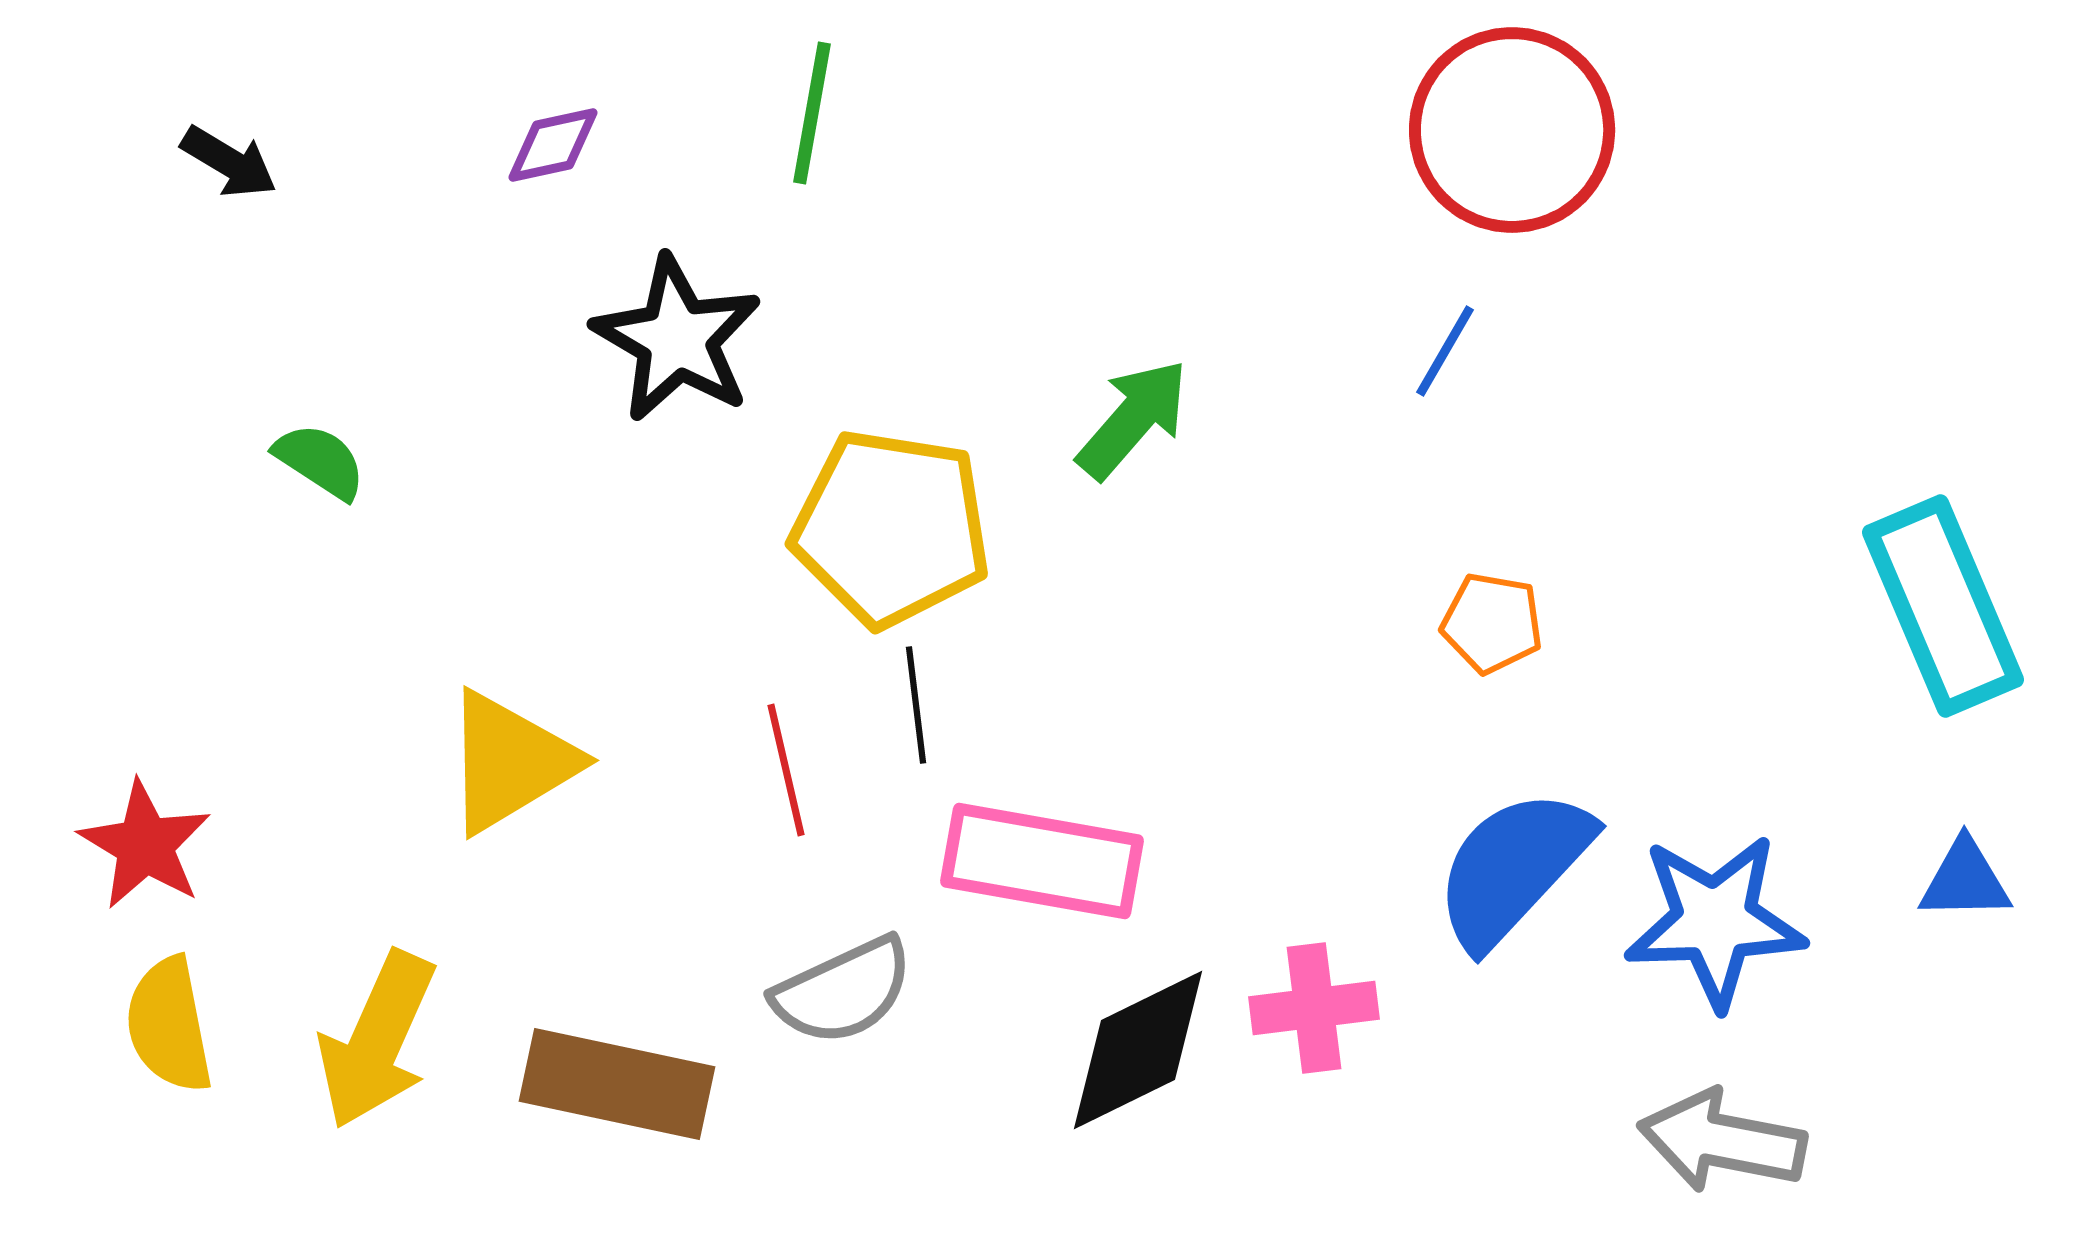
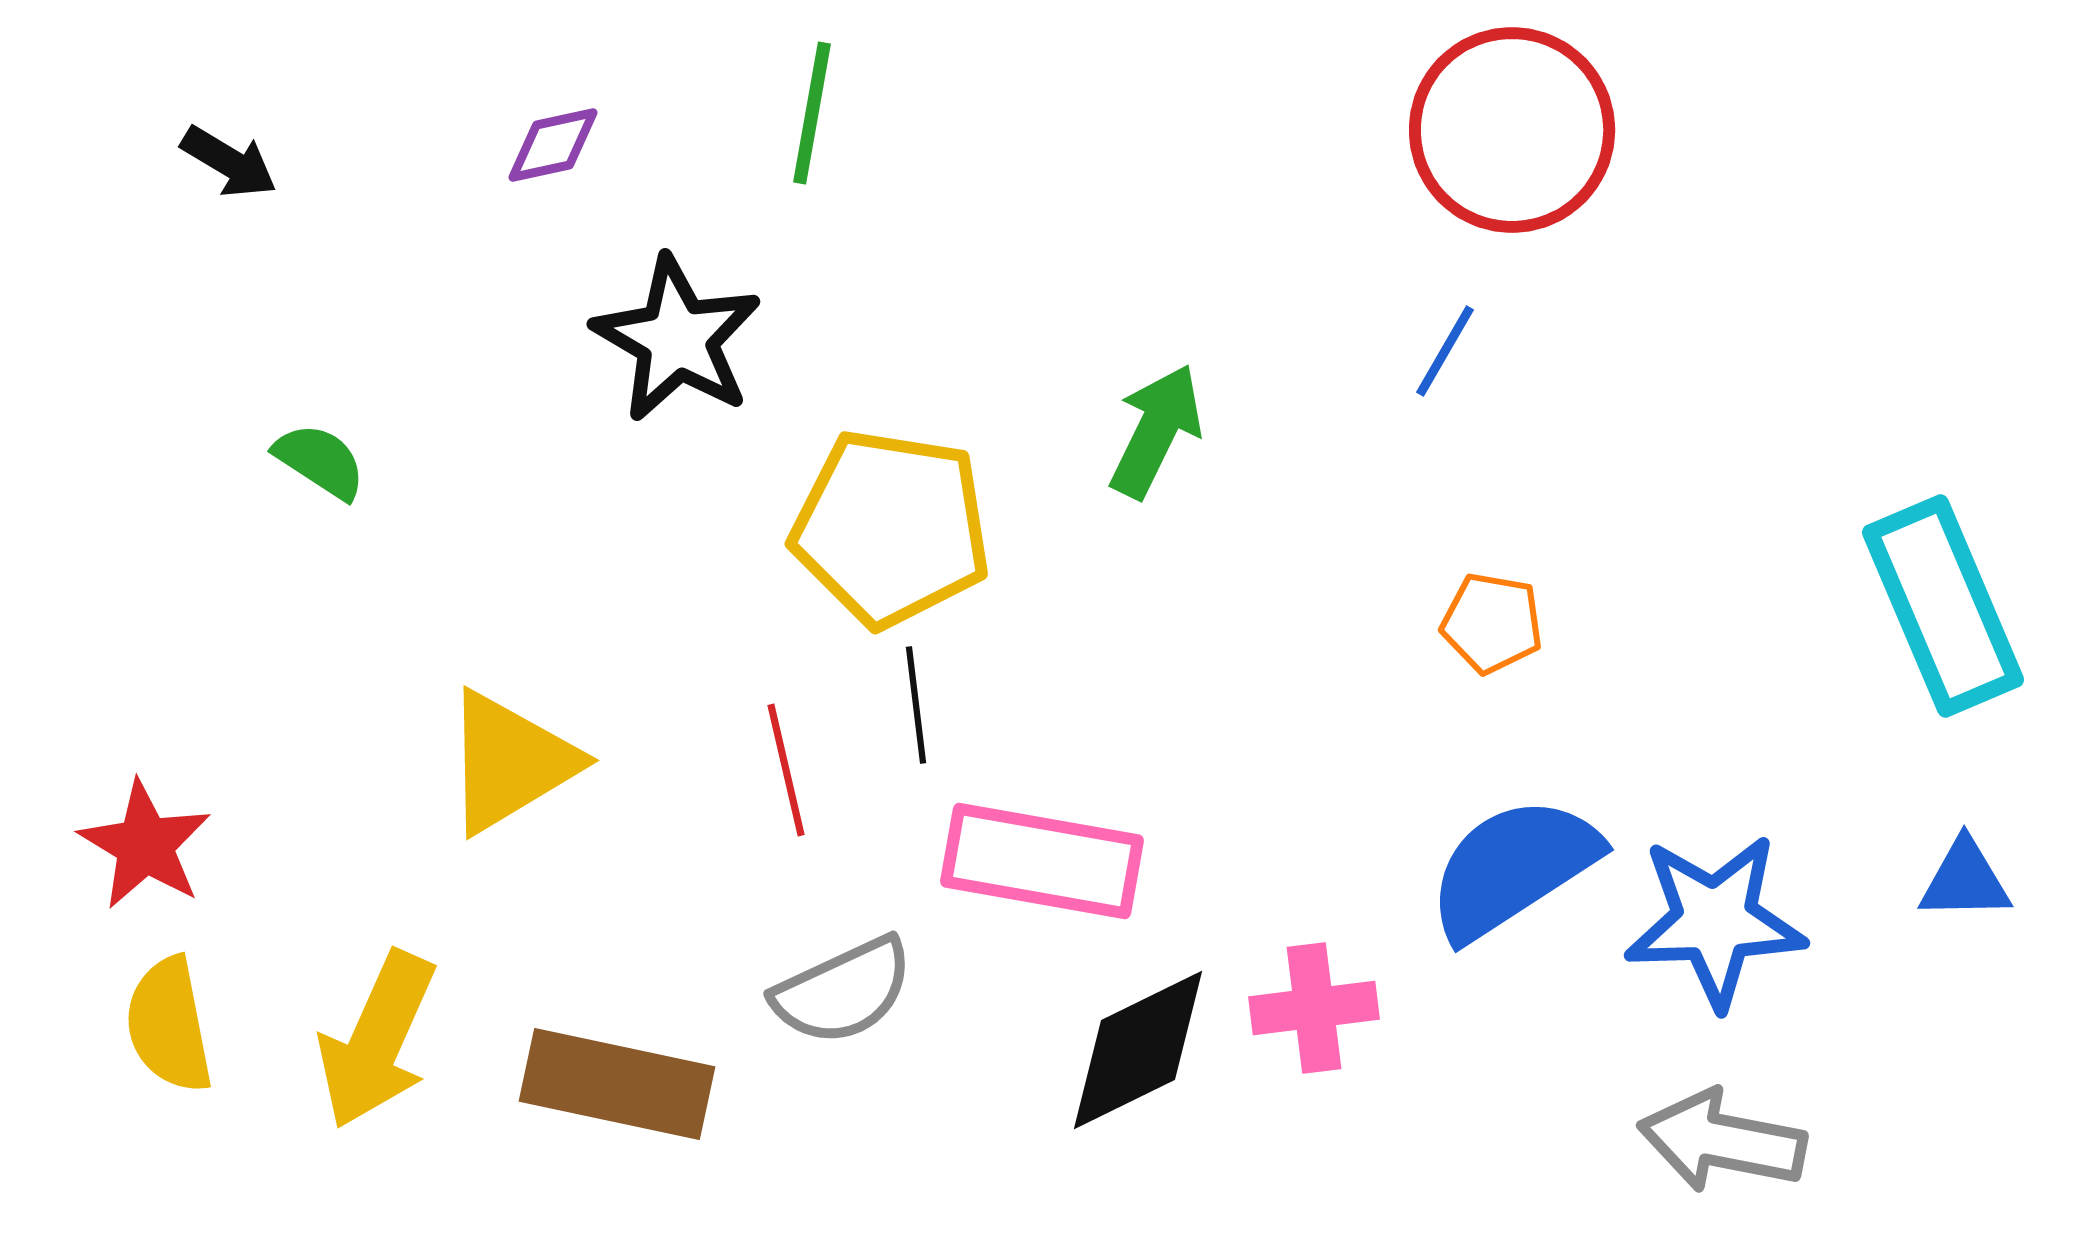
green arrow: moved 23 px right, 12 px down; rotated 15 degrees counterclockwise
blue semicircle: rotated 14 degrees clockwise
